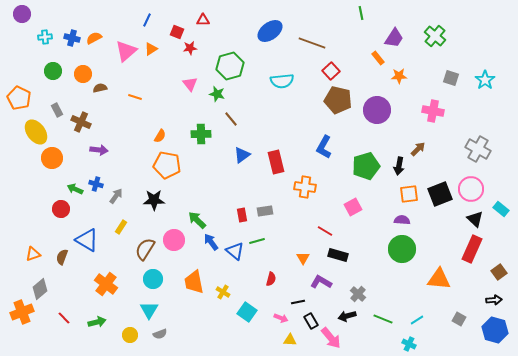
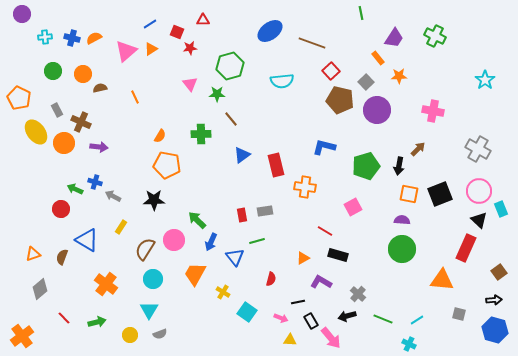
blue line at (147, 20): moved 3 px right, 4 px down; rotated 32 degrees clockwise
green cross at (435, 36): rotated 15 degrees counterclockwise
gray square at (451, 78): moved 85 px left, 4 px down; rotated 28 degrees clockwise
green star at (217, 94): rotated 14 degrees counterclockwise
orange line at (135, 97): rotated 48 degrees clockwise
brown pentagon at (338, 100): moved 2 px right
blue L-shape at (324, 147): rotated 75 degrees clockwise
purple arrow at (99, 150): moved 3 px up
orange circle at (52, 158): moved 12 px right, 15 px up
red rectangle at (276, 162): moved 3 px down
blue cross at (96, 184): moved 1 px left, 2 px up
pink circle at (471, 189): moved 8 px right, 2 px down
orange square at (409, 194): rotated 18 degrees clockwise
gray arrow at (116, 196): moved 3 px left; rotated 98 degrees counterclockwise
cyan rectangle at (501, 209): rotated 28 degrees clockwise
black triangle at (475, 219): moved 4 px right, 1 px down
blue arrow at (211, 242): rotated 120 degrees counterclockwise
red rectangle at (472, 249): moved 6 px left, 1 px up
blue triangle at (235, 251): moved 6 px down; rotated 12 degrees clockwise
orange triangle at (303, 258): rotated 32 degrees clockwise
orange triangle at (439, 279): moved 3 px right, 1 px down
orange trapezoid at (194, 282): moved 1 px right, 8 px up; rotated 40 degrees clockwise
orange cross at (22, 312): moved 24 px down; rotated 15 degrees counterclockwise
gray square at (459, 319): moved 5 px up; rotated 16 degrees counterclockwise
